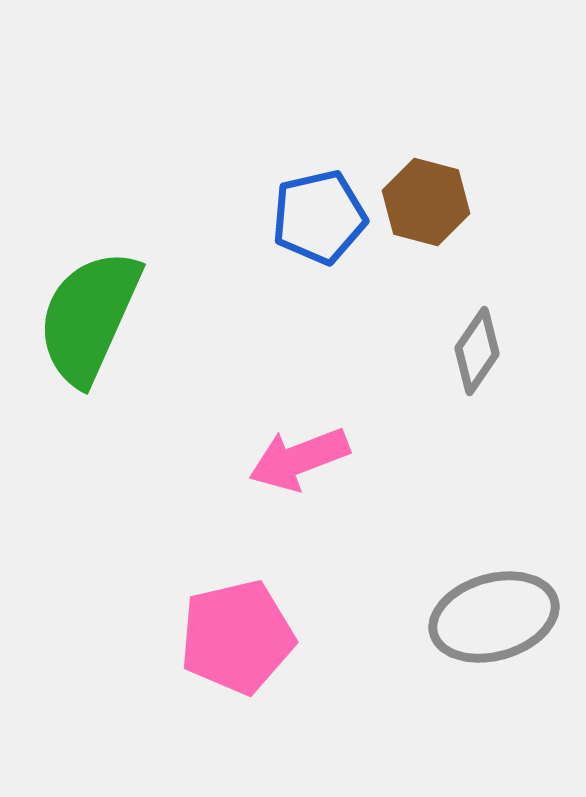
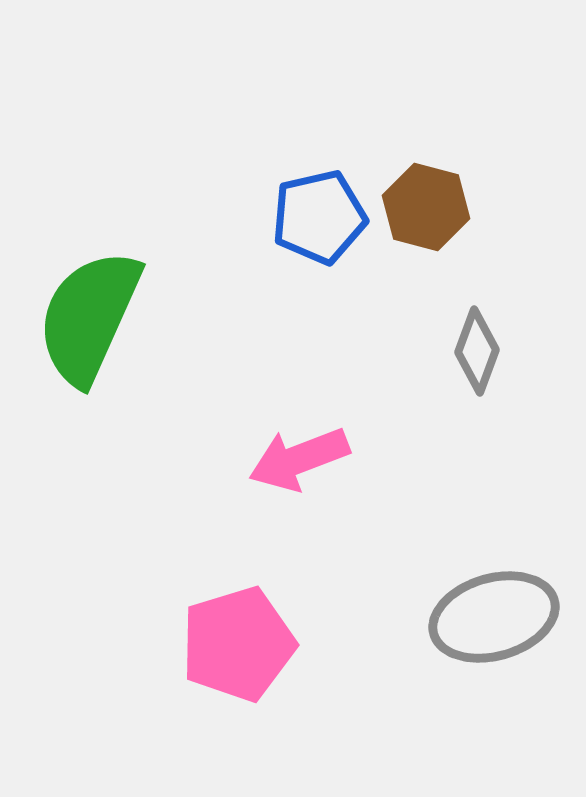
brown hexagon: moved 5 px down
gray diamond: rotated 14 degrees counterclockwise
pink pentagon: moved 1 px right, 7 px down; rotated 4 degrees counterclockwise
